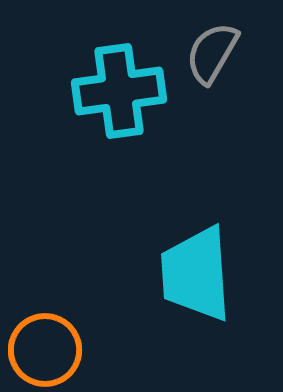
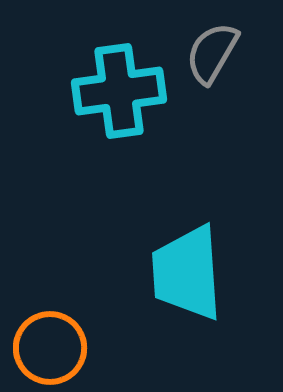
cyan trapezoid: moved 9 px left, 1 px up
orange circle: moved 5 px right, 2 px up
